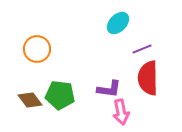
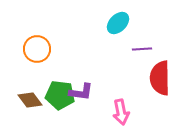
purple line: rotated 18 degrees clockwise
red semicircle: moved 12 px right
purple L-shape: moved 28 px left, 3 px down
